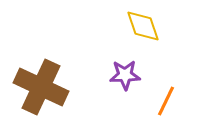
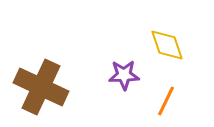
yellow diamond: moved 24 px right, 19 px down
purple star: moved 1 px left
